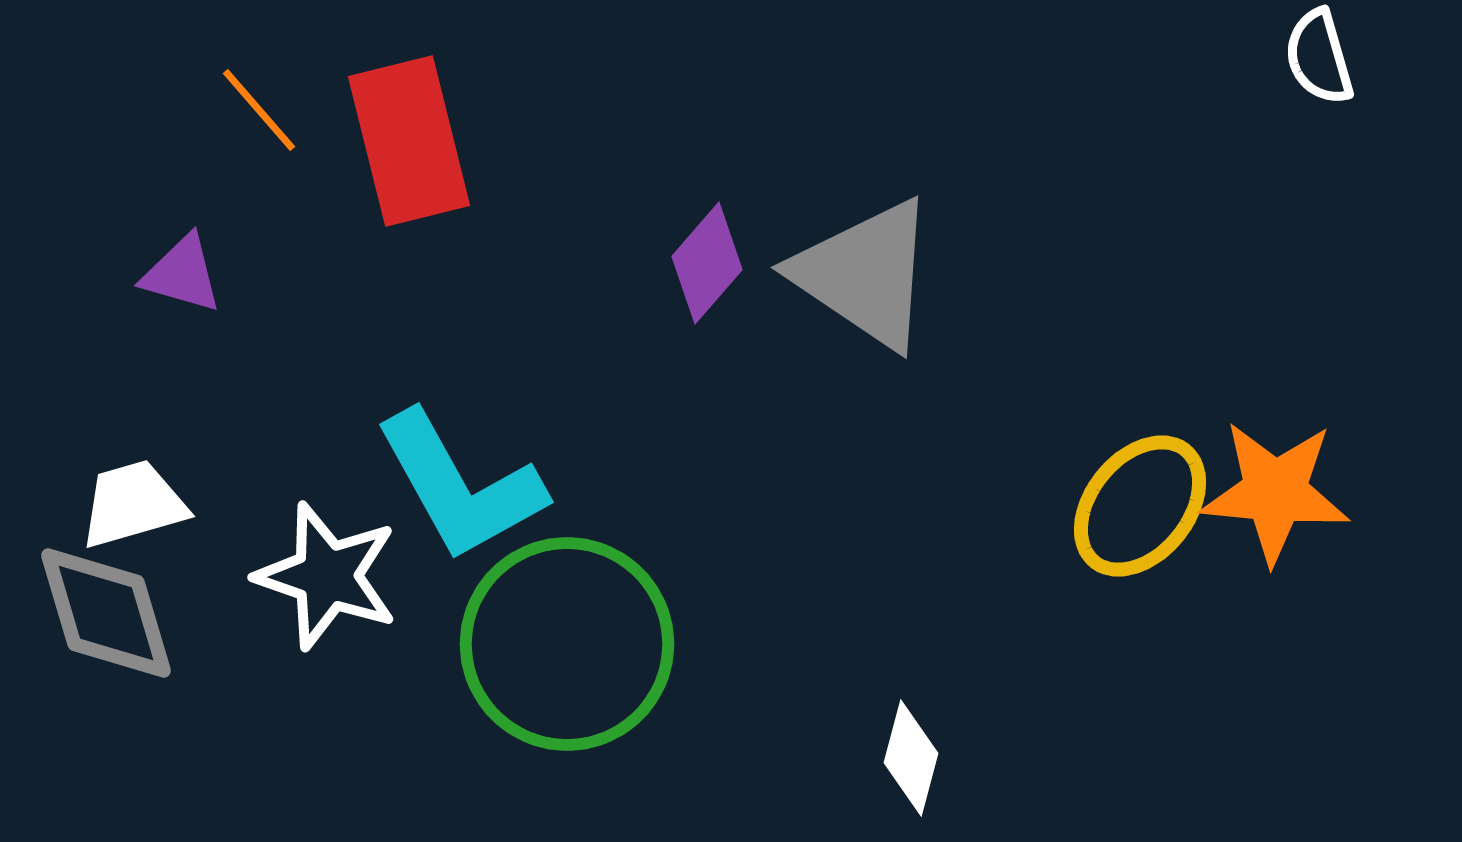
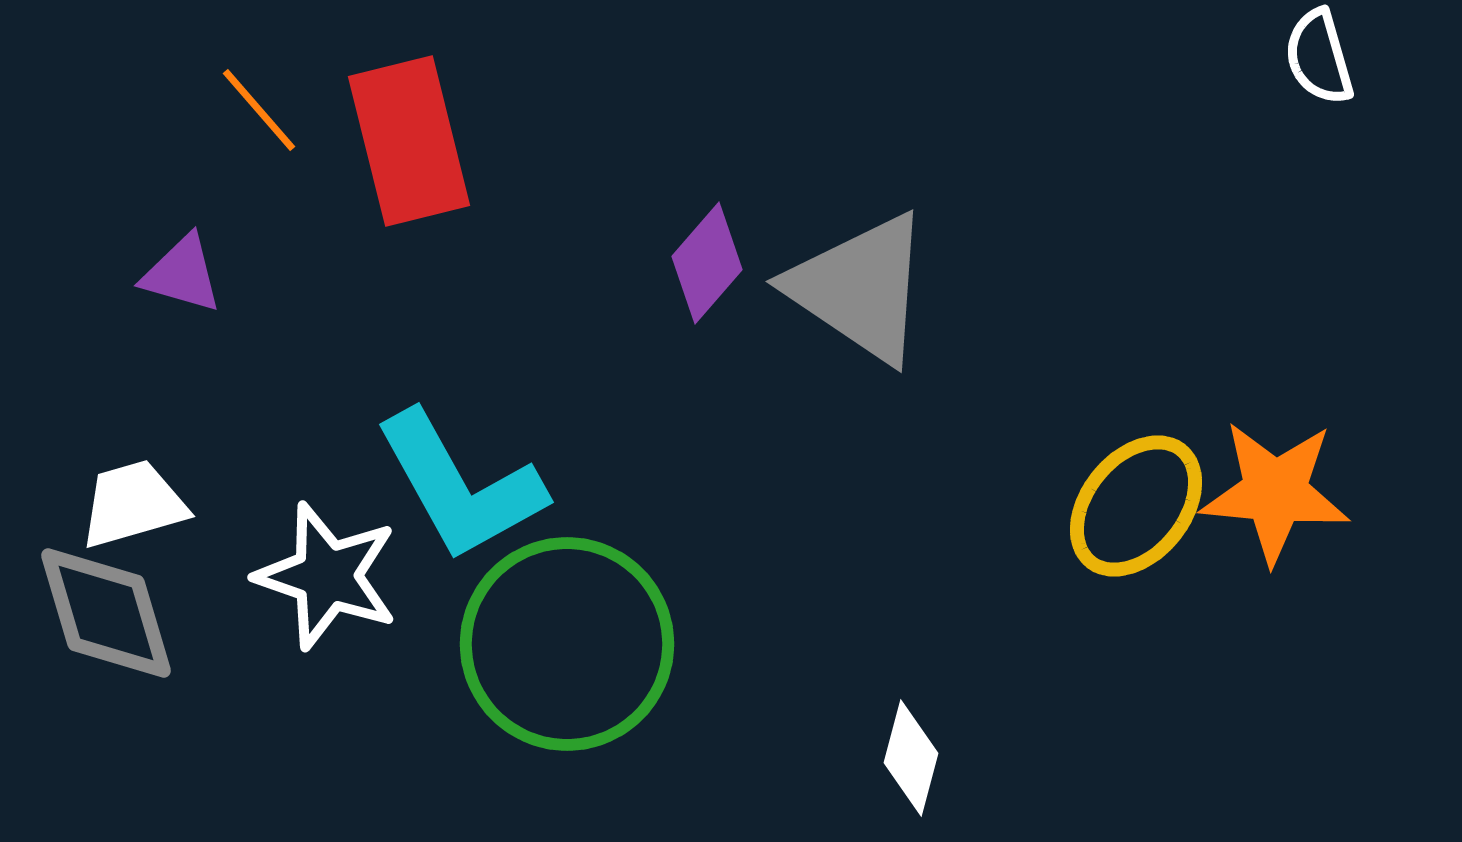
gray triangle: moved 5 px left, 14 px down
yellow ellipse: moved 4 px left
